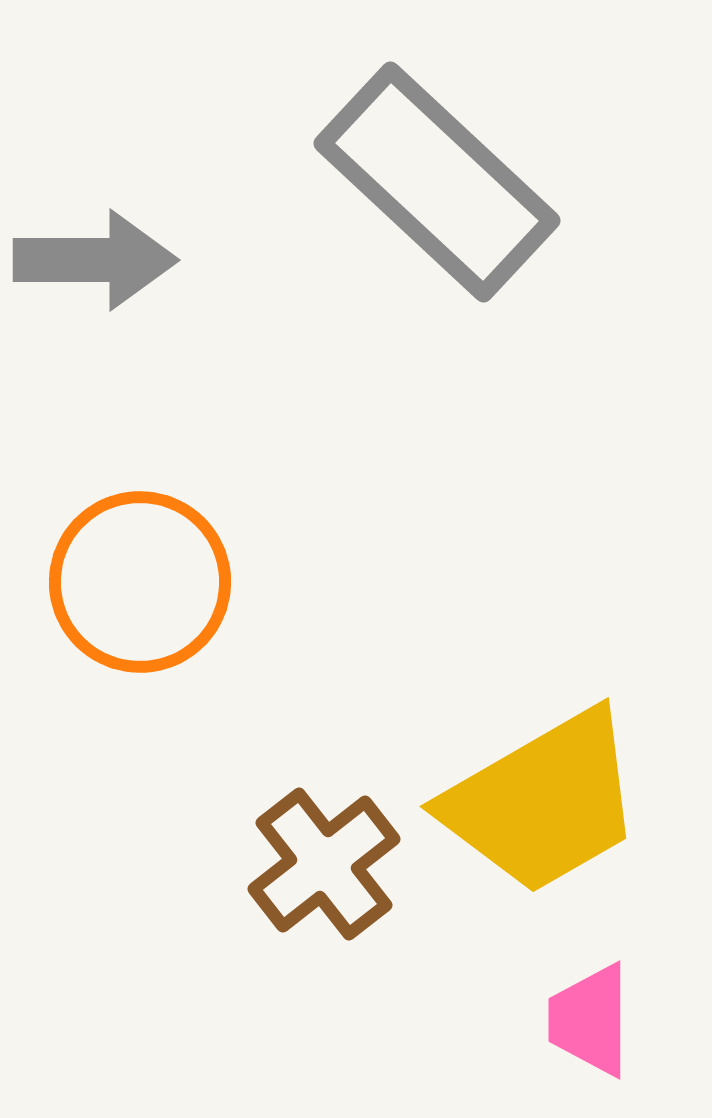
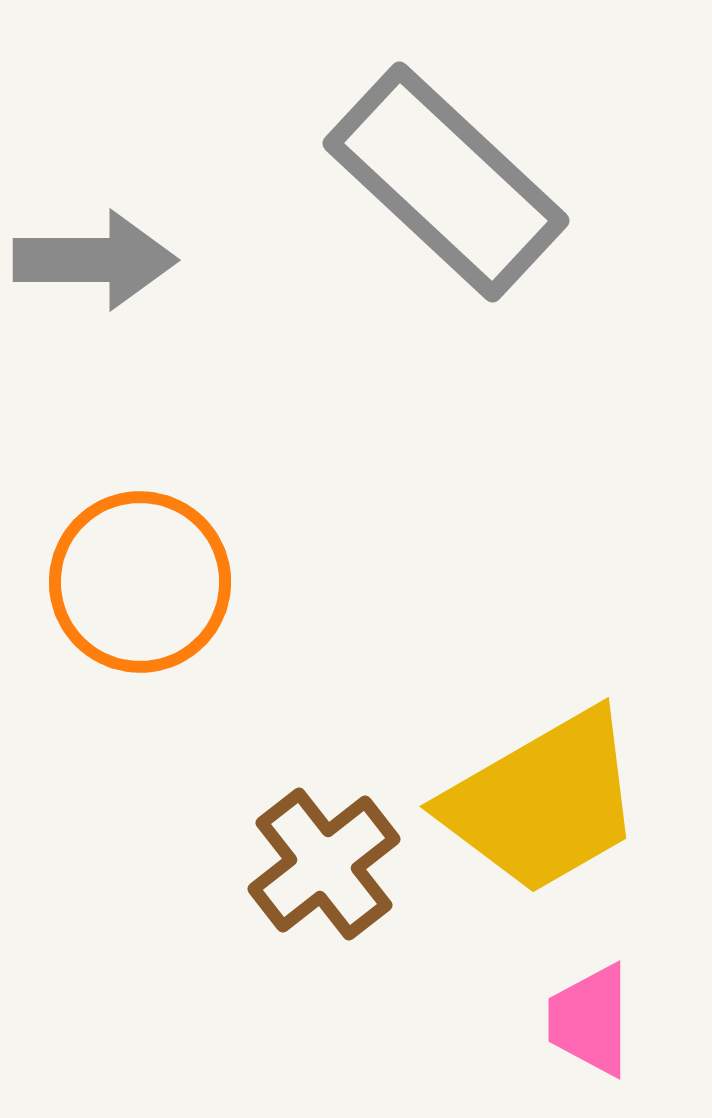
gray rectangle: moved 9 px right
